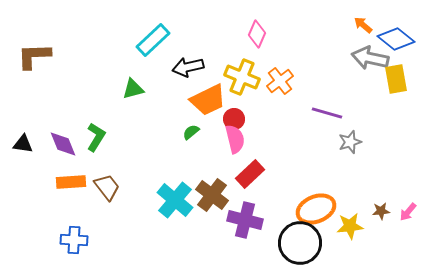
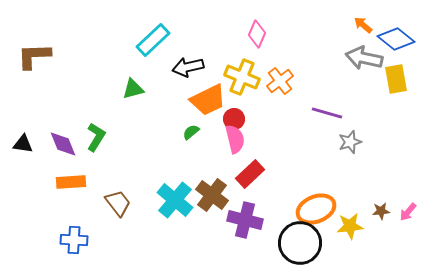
gray arrow: moved 6 px left
brown trapezoid: moved 11 px right, 16 px down
